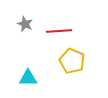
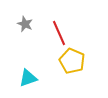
red line: moved 2 px down; rotated 70 degrees clockwise
cyan triangle: rotated 18 degrees counterclockwise
